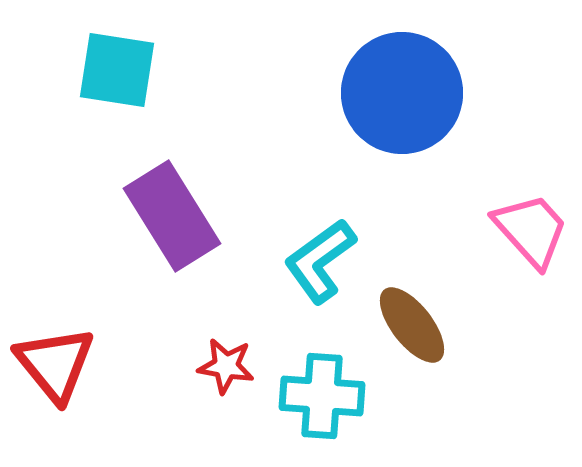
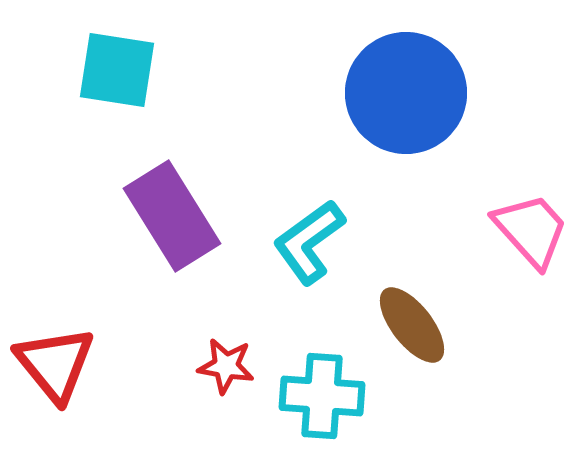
blue circle: moved 4 px right
cyan L-shape: moved 11 px left, 19 px up
